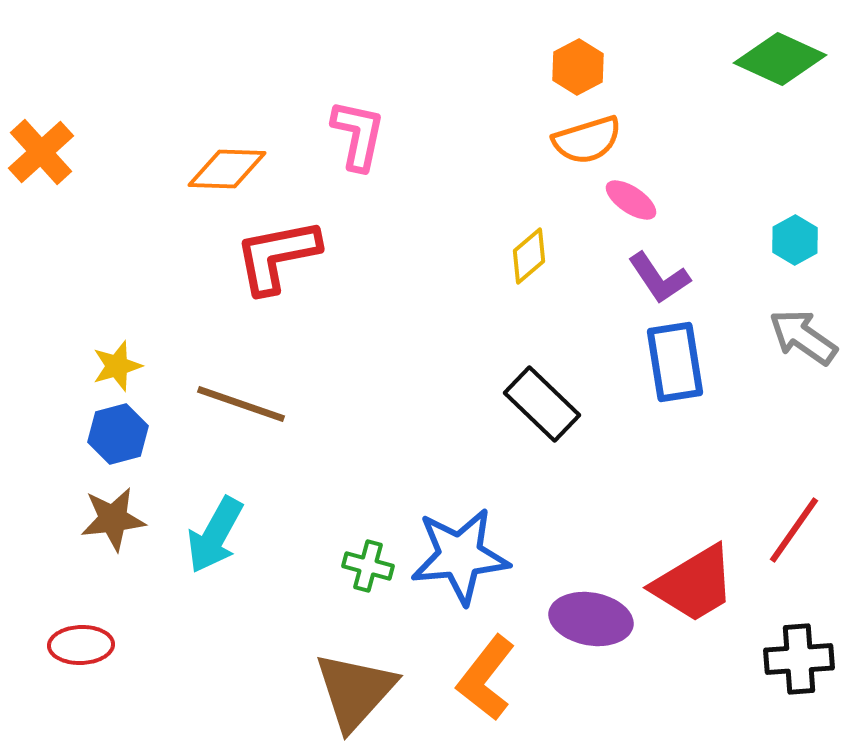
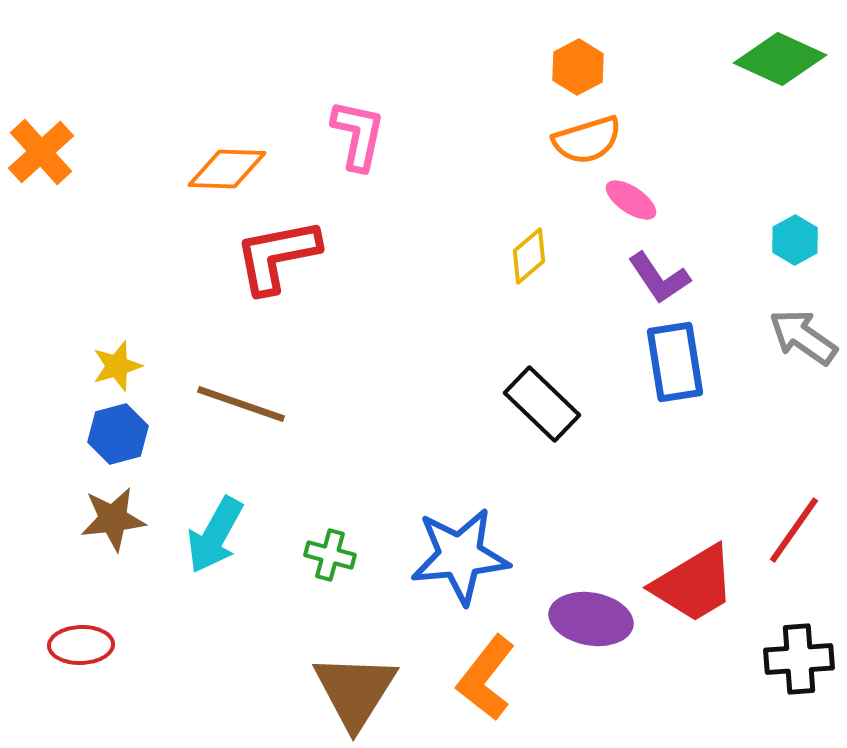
green cross: moved 38 px left, 11 px up
brown triangle: rotated 10 degrees counterclockwise
